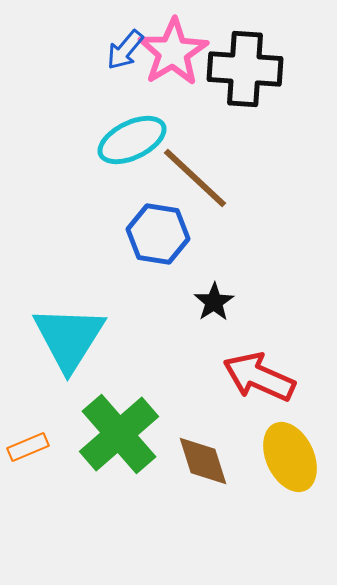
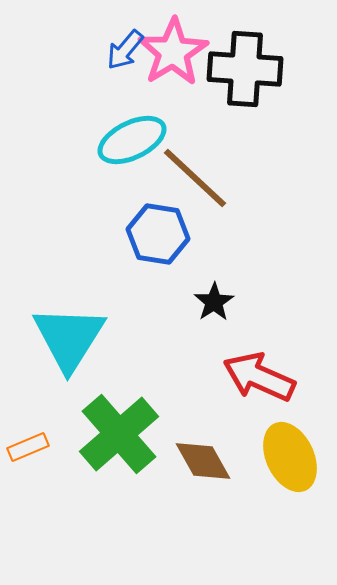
brown diamond: rotated 12 degrees counterclockwise
